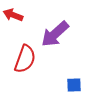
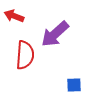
red arrow: moved 1 px right, 1 px down
red semicircle: moved 4 px up; rotated 16 degrees counterclockwise
